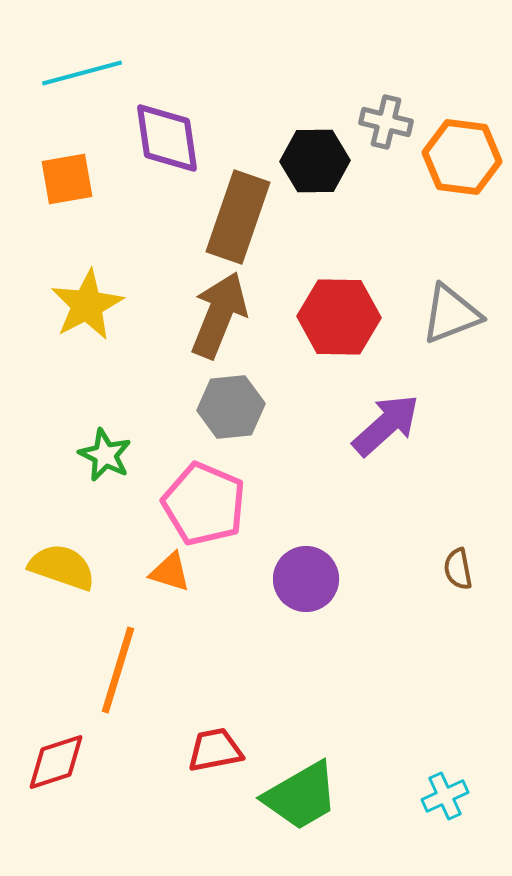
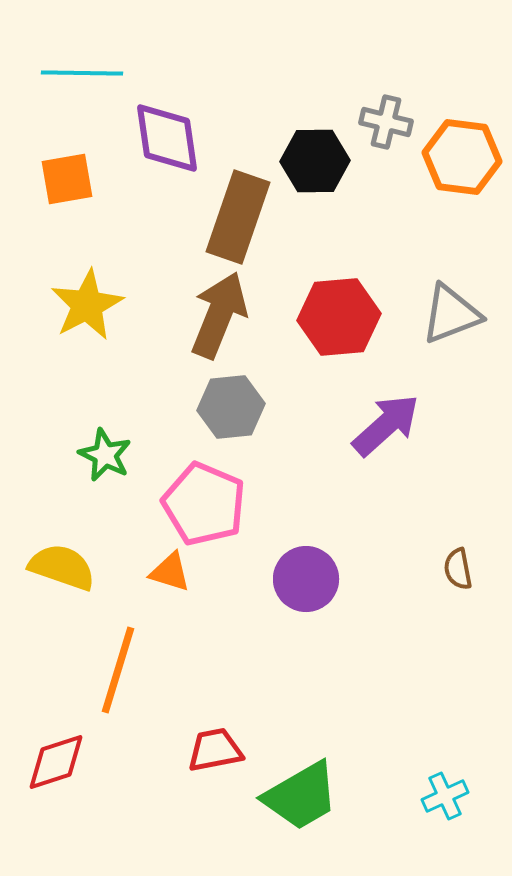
cyan line: rotated 16 degrees clockwise
red hexagon: rotated 6 degrees counterclockwise
